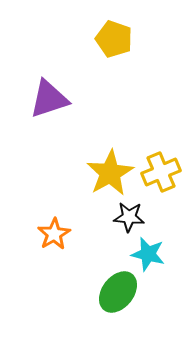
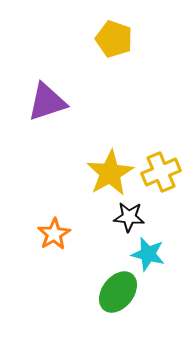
purple triangle: moved 2 px left, 3 px down
